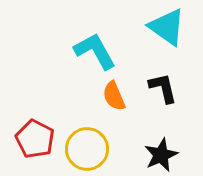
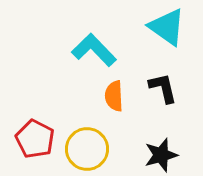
cyan L-shape: moved 1 px left, 1 px up; rotated 15 degrees counterclockwise
orange semicircle: rotated 20 degrees clockwise
black star: rotated 8 degrees clockwise
